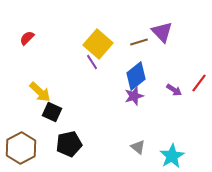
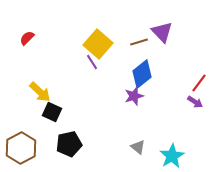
blue diamond: moved 6 px right, 2 px up
purple arrow: moved 21 px right, 12 px down
